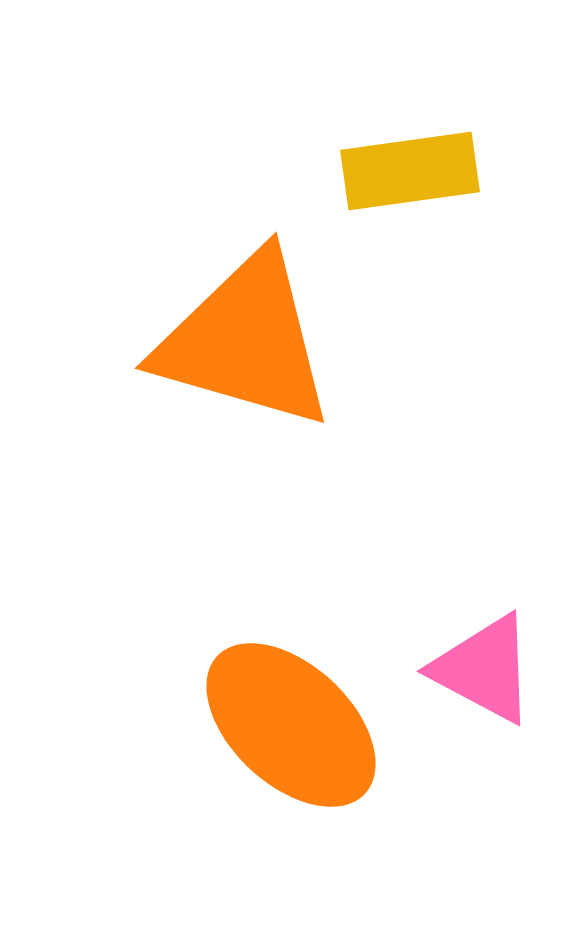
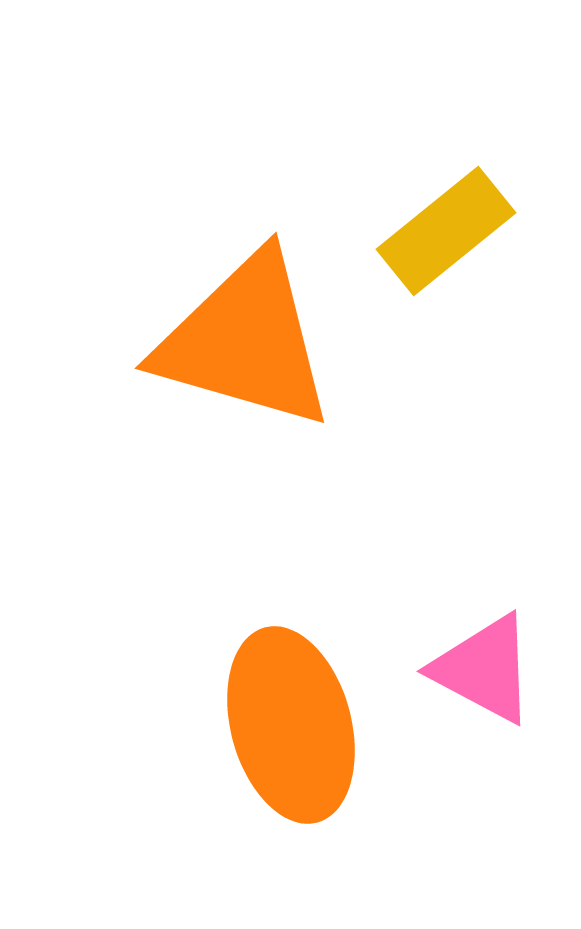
yellow rectangle: moved 36 px right, 60 px down; rotated 31 degrees counterclockwise
orange ellipse: rotated 32 degrees clockwise
